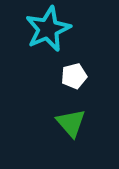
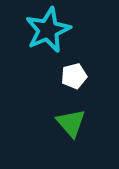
cyan star: moved 1 px down
